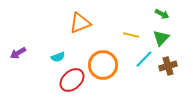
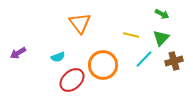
orange triangle: rotated 45 degrees counterclockwise
brown cross: moved 6 px right, 5 px up
